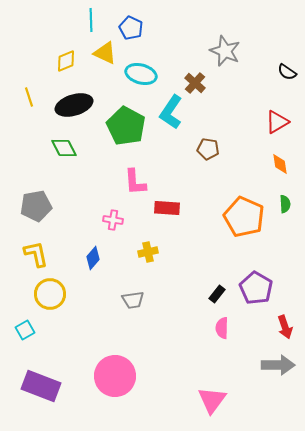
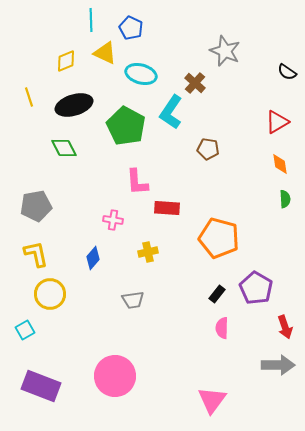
pink L-shape: moved 2 px right
green semicircle: moved 5 px up
orange pentagon: moved 25 px left, 21 px down; rotated 9 degrees counterclockwise
